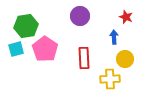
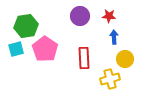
red star: moved 17 px left, 1 px up; rotated 16 degrees counterclockwise
yellow cross: rotated 12 degrees counterclockwise
